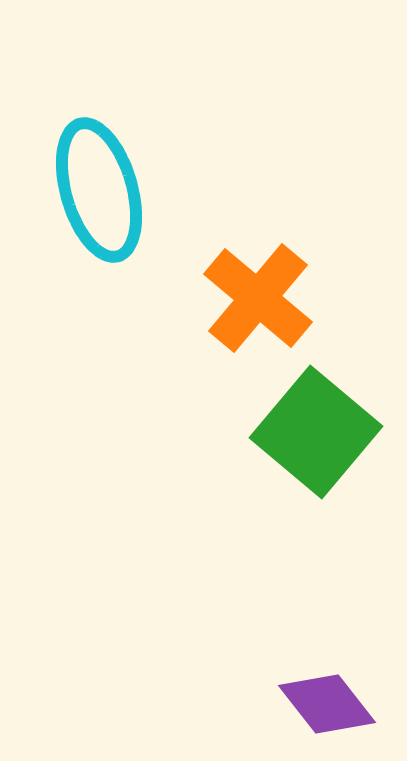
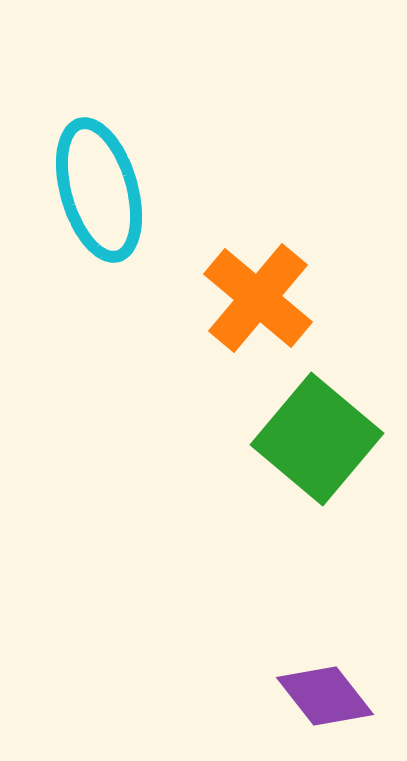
green square: moved 1 px right, 7 px down
purple diamond: moved 2 px left, 8 px up
